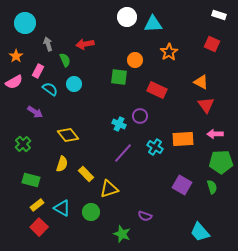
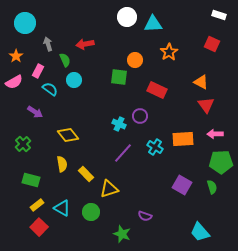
cyan circle at (74, 84): moved 4 px up
yellow semicircle at (62, 164): rotated 28 degrees counterclockwise
